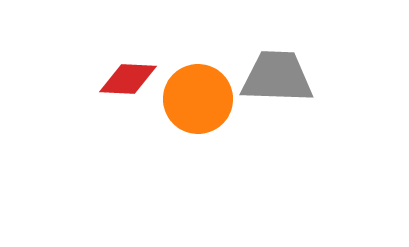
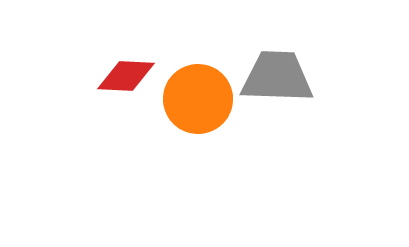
red diamond: moved 2 px left, 3 px up
